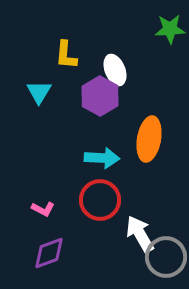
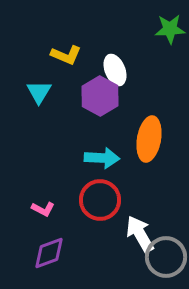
yellow L-shape: rotated 72 degrees counterclockwise
